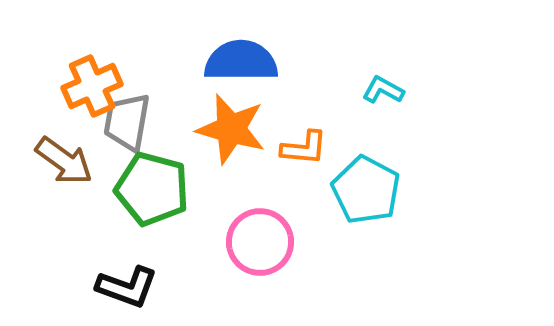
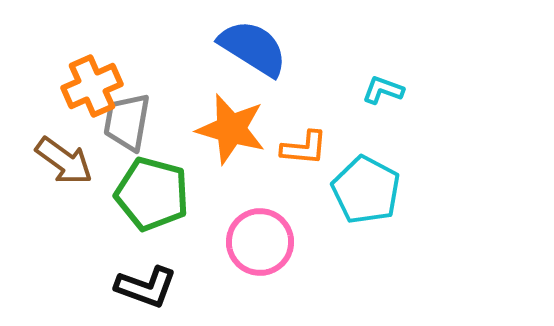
blue semicircle: moved 12 px right, 13 px up; rotated 32 degrees clockwise
cyan L-shape: rotated 9 degrees counterclockwise
green pentagon: moved 5 px down
black L-shape: moved 19 px right
